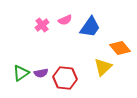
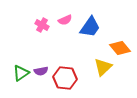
pink cross: rotated 24 degrees counterclockwise
purple semicircle: moved 2 px up
